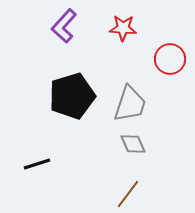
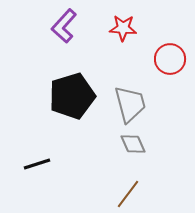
gray trapezoid: rotated 33 degrees counterclockwise
